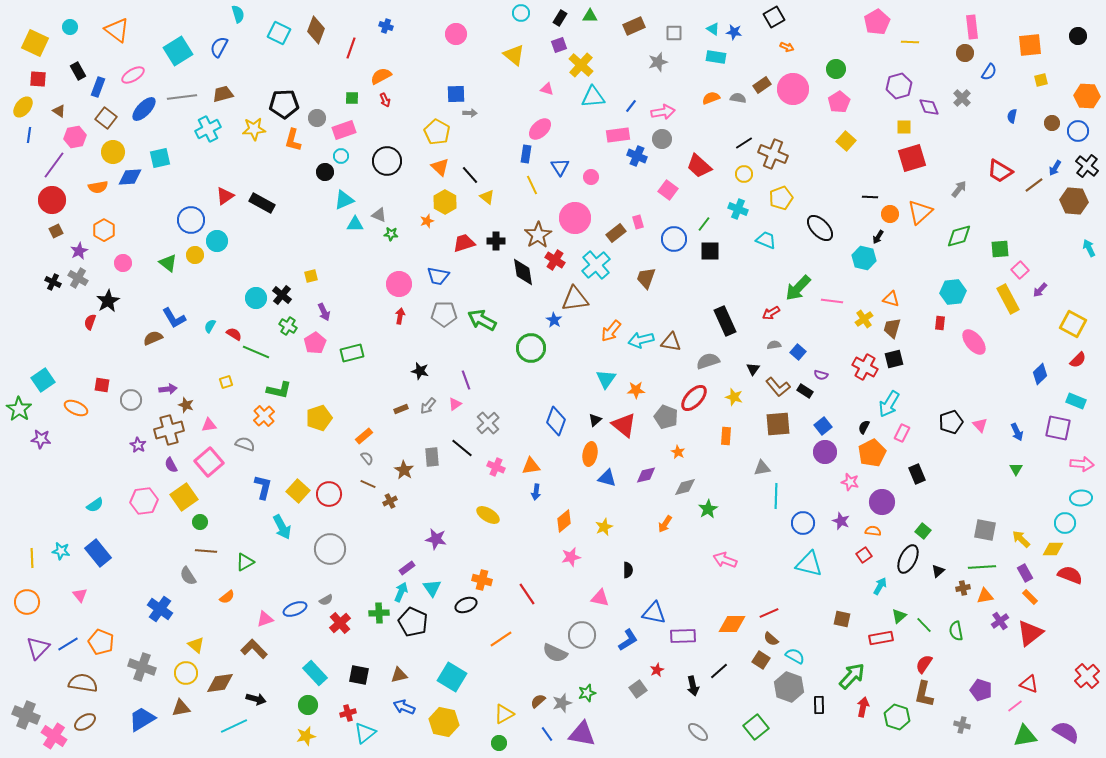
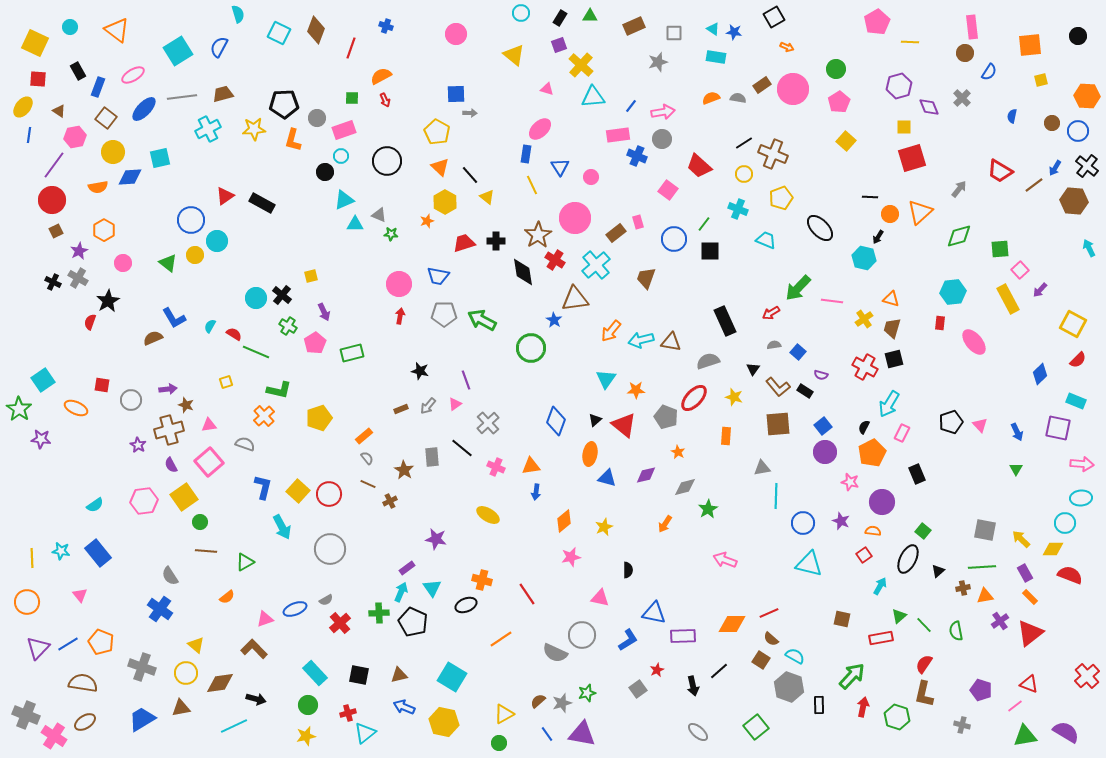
gray semicircle at (188, 576): moved 18 px left
